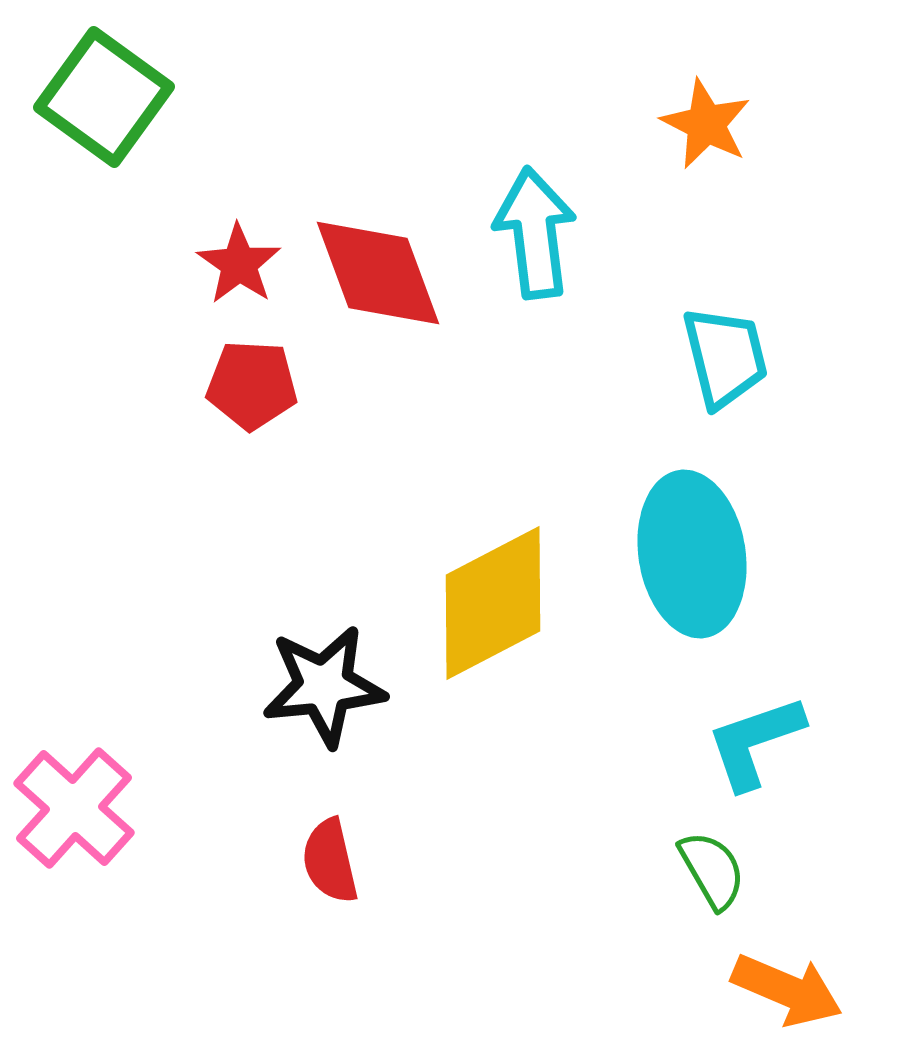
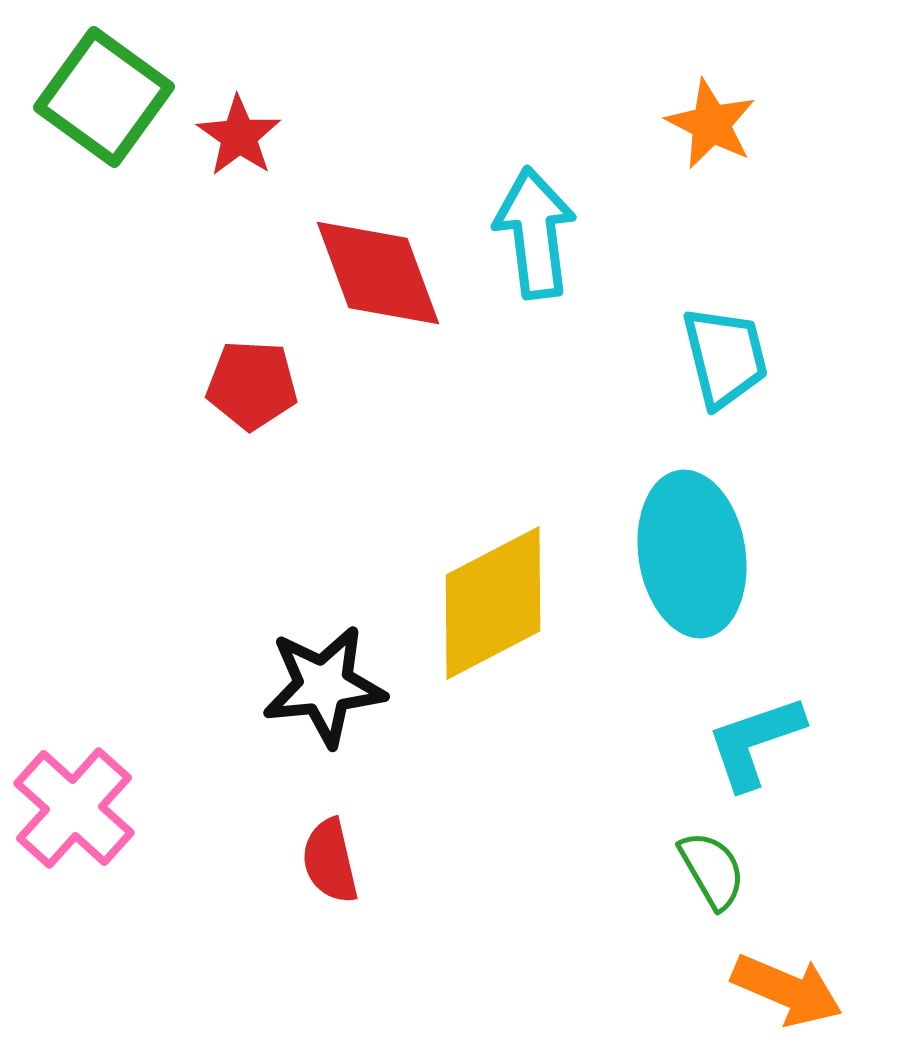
orange star: moved 5 px right
red star: moved 128 px up
